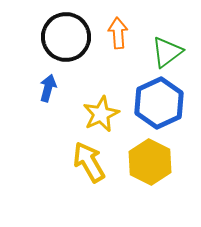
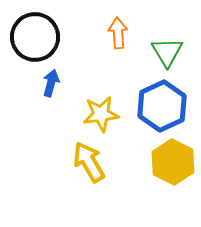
black circle: moved 31 px left
green triangle: rotated 24 degrees counterclockwise
blue arrow: moved 3 px right, 5 px up
blue hexagon: moved 3 px right, 3 px down
yellow star: rotated 18 degrees clockwise
yellow hexagon: moved 23 px right
